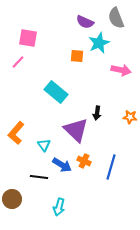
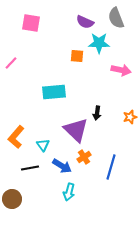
pink square: moved 3 px right, 15 px up
cyan star: rotated 25 degrees clockwise
pink line: moved 7 px left, 1 px down
cyan rectangle: moved 2 px left; rotated 45 degrees counterclockwise
orange star: rotated 24 degrees counterclockwise
orange L-shape: moved 4 px down
cyan triangle: moved 1 px left
orange cross: moved 4 px up; rotated 32 degrees clockwise
blue arrow: moved 1 px down
black line: moved 9 px left, 9 px up; rotated 18 degrees counterclockwise
cyan arrow: moved 10 px right, 15 px up
